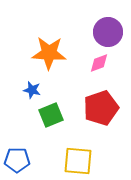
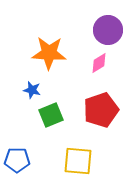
purple circle: moved 2 px up
pink diamond: rotated 10 degrees counterclockwise
red pentagon: moved 2 px down
